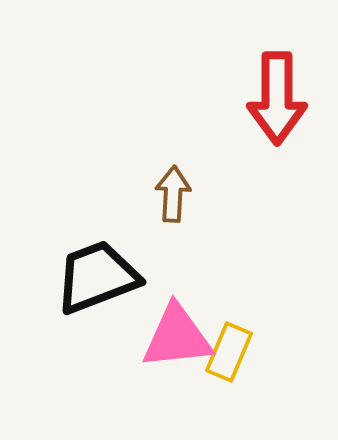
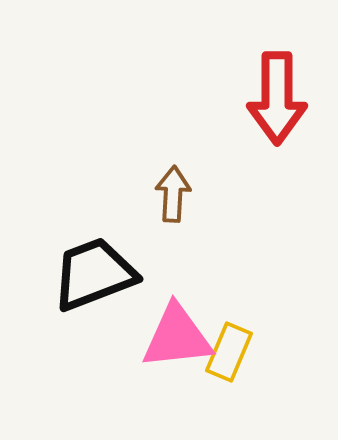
black trapezoid: moved 3 px left, 3 px up
